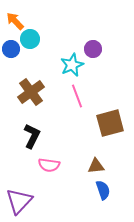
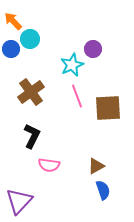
orange arrow: moved 2 px left
brown square: moved 2 px left, 15 px up; rotated 12 degrees clockwise
brown triangle: rotated 24 degrees counterclockwise
